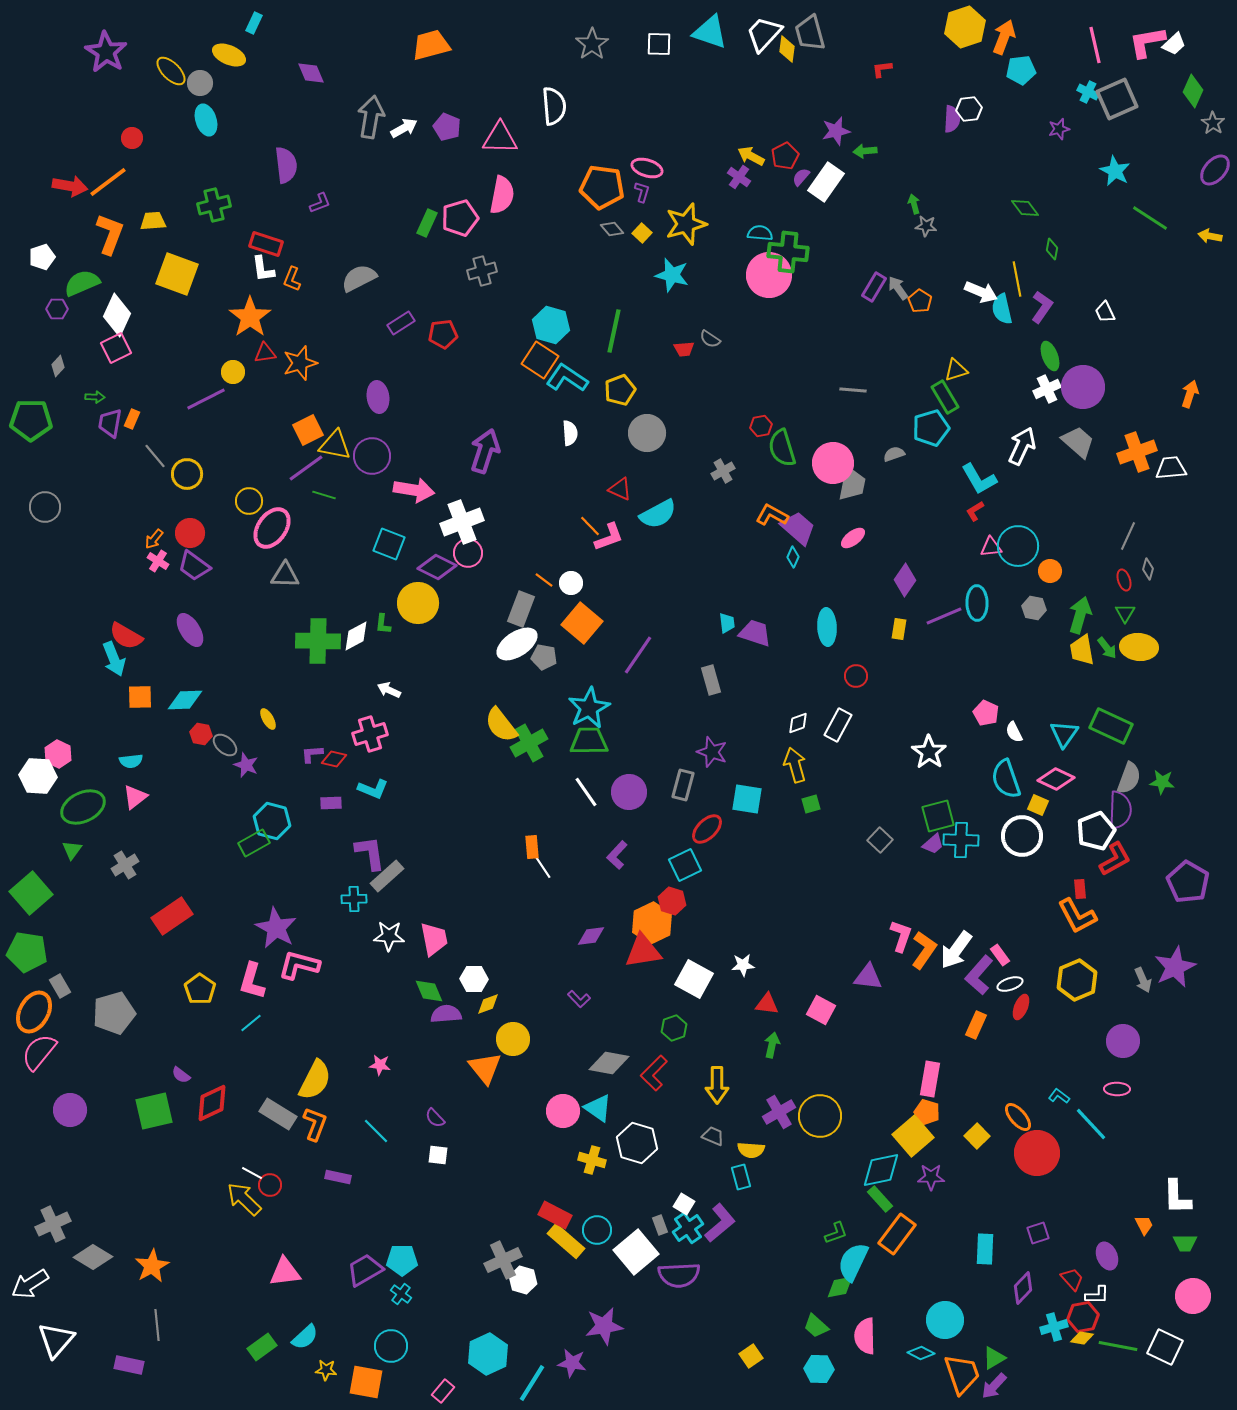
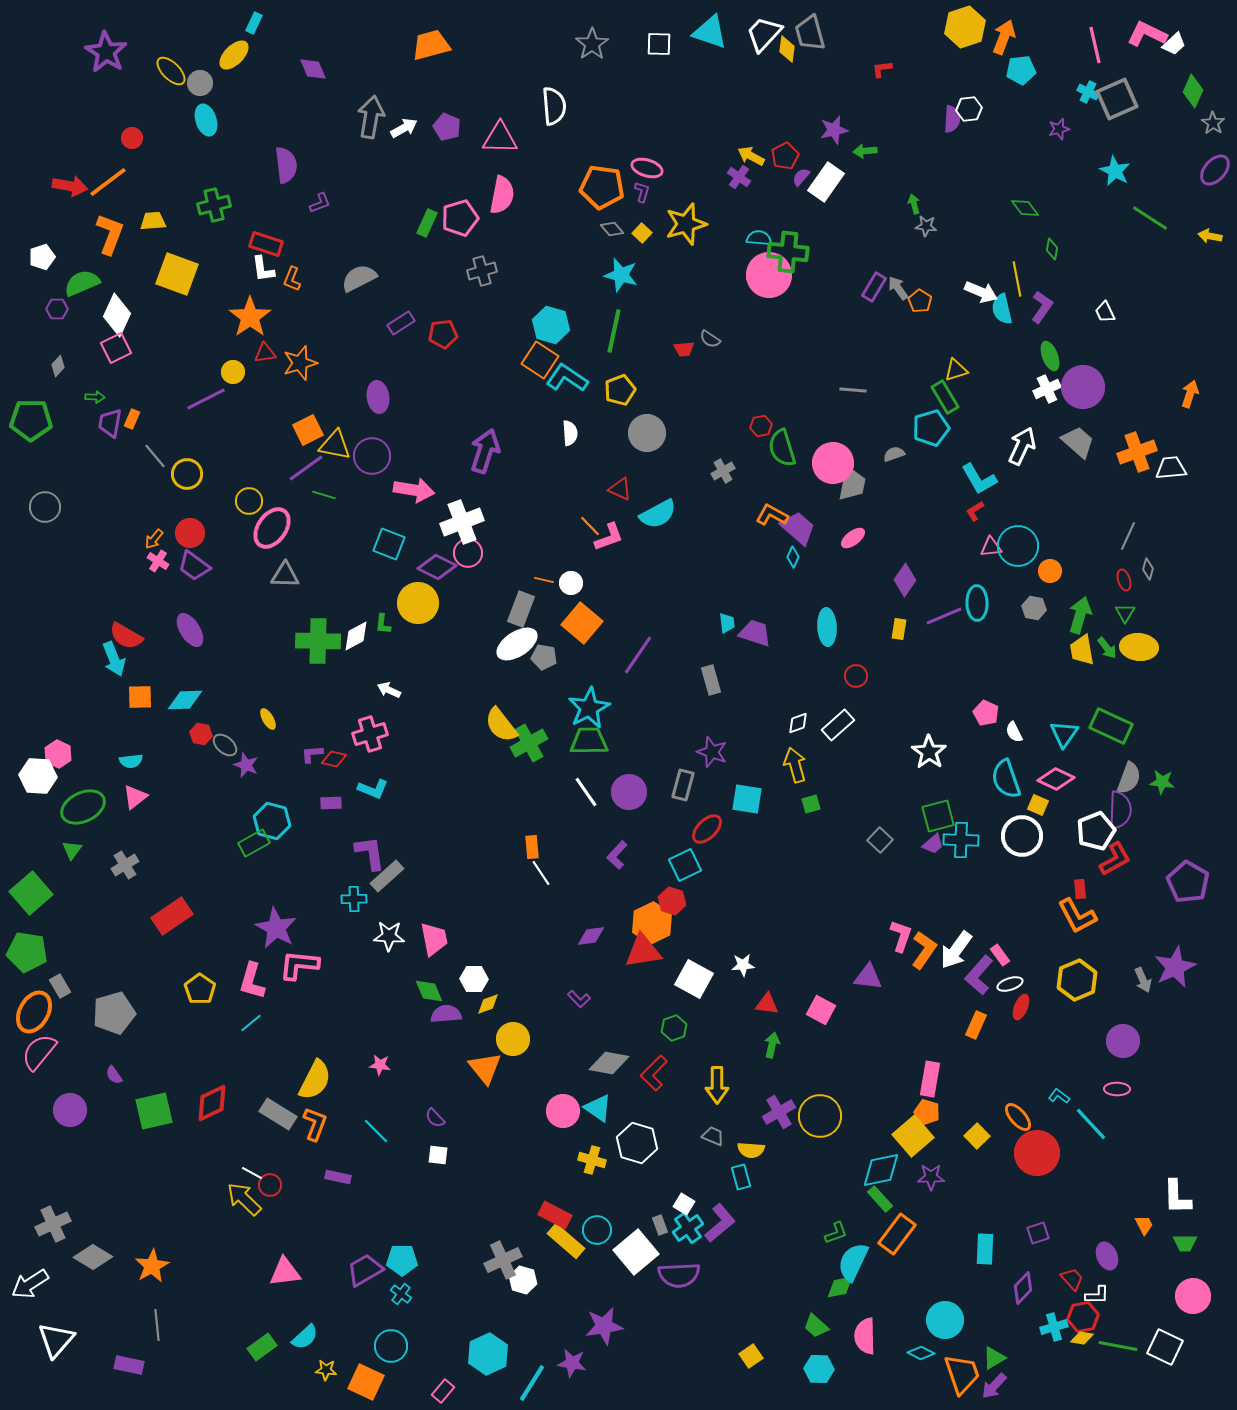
pink L-shape at (1147, 42): moved 8 px up; rotated 36 degrees clockwise
yellow ellipse at (229, 55): moved 5 px right; rotated 68 degrees counterclockwise
purple diamond at (311, 73): moved 2 px right, 4 px up
purple star at (836, 131): moved 2 px left, 1 px up
cyan semicircle at (760, 233): moved 1 px left, 5 px down
cyan star at (672, 275): moved 51 px left
orange line at (544, 580): rotated 24 degrees counterclockwise
white rectangle at (838, 725): rotated 20 degrees clockwise
white line at (542, 866): moved 1 px left, 7 px down
pink L-shape at (299, 965): rotated 9 degrees counterclockwise
purple semicircle at (181, 1075): moved 67 px left; rotated 18 degrees clockwise
orange square at (366, 1382): rotated 15 degrees clockwise
